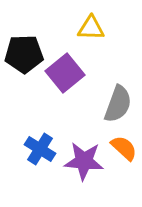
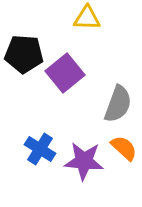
yellow triangle: moved 4 px left, 10 px up
black pentagon: rotated 6 degrees clockwise
